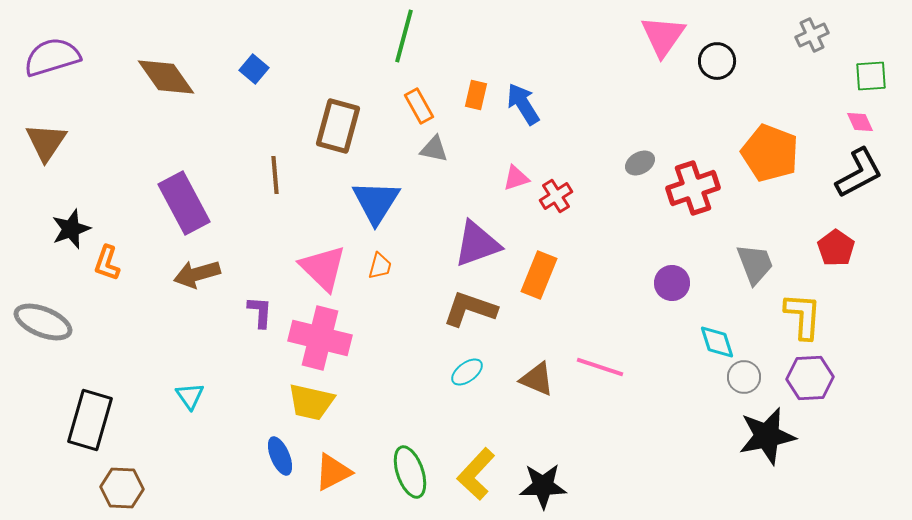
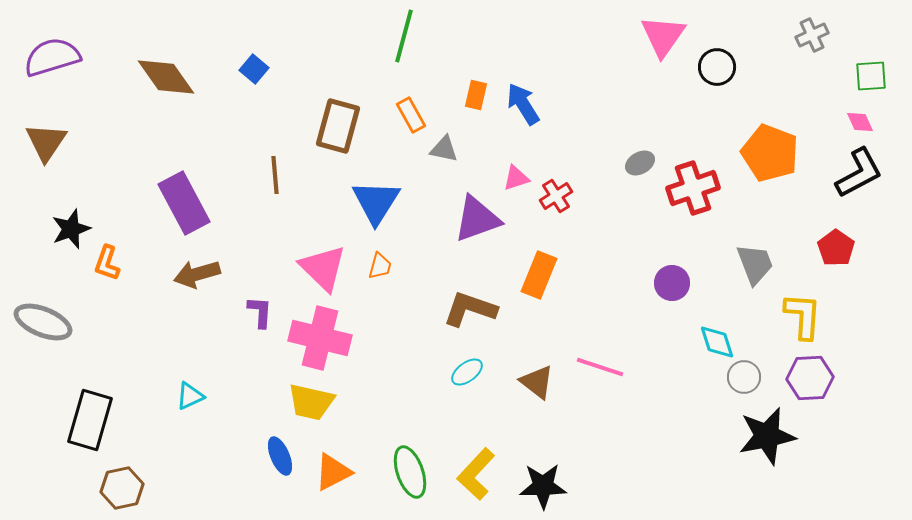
black circle at (717, 61): moved 6 px down
orange rectangle at (419, 106): moved 8 px left, 9 px down
gray triangle at (434, 149): moved 10 px right
purple triangle at (477, 244): moved 25 px up
brown triangle at (537, 379): moved 3 px down; rotated 15 degrees clockwise
cyan triangle at (190, 396): rotated 40 degrees clockwise
brown hexagon at (122, 488): rotated 15 degrees counterclockwise
